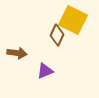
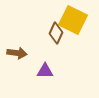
brown diamond: moved 1 px left, 2 px up
purple triangle: rotated 24 degrees clockwise
